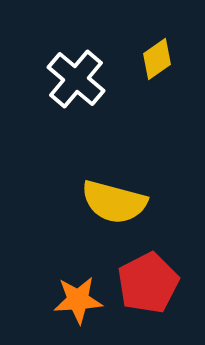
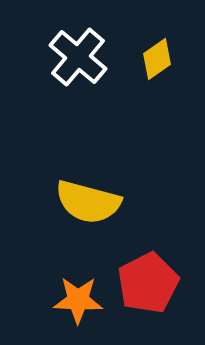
white cross: moved 2 px right, 22 px up
yellow semicircle: moved 26 px left
orange star: rotated 6 degrees clockwise
